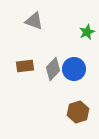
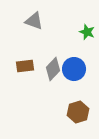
green star: rotated 28 degrees counterclockwise
